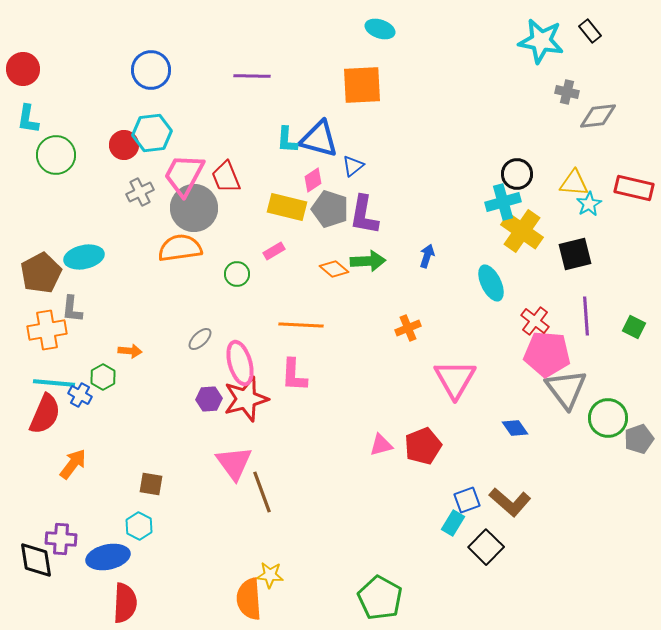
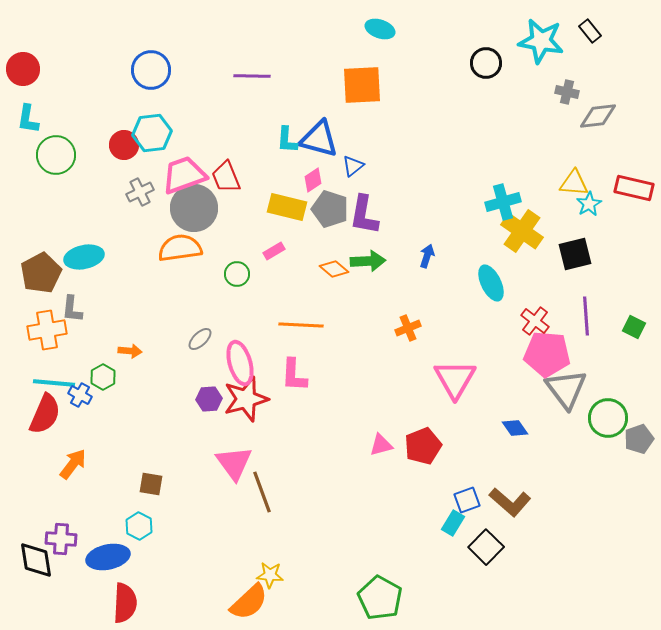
black circle at (517, 174): moved 31 px left, 111 px up
pink trapezoid at (184, 175): rotated 42 degrees clockwise
orange semicircle at (249, 599): moved 3 px down; rotated 129 degrees counterclockwise
